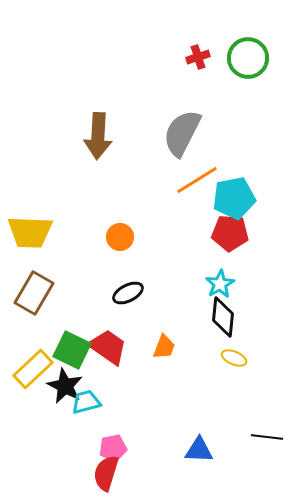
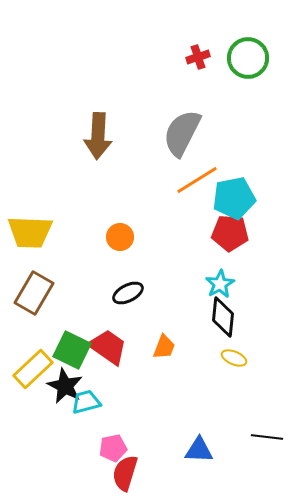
red semicircle: moved 19 px right
